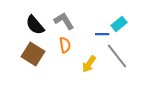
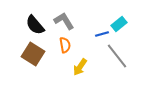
blue line: rotated 16 degrees counterclockwise
yellow arrow: moved 9 px left, 3 px down
